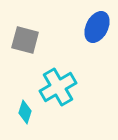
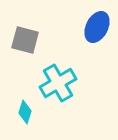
cyan cross: moved 4 px up
